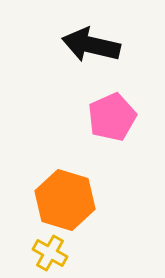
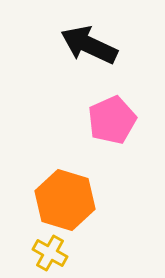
black arrow: moved 2 px left; rotated 12 degrees clockwise
pink pentagon: moved 3 px down
